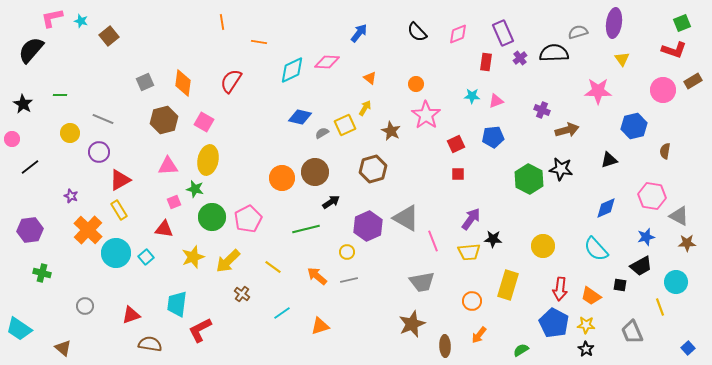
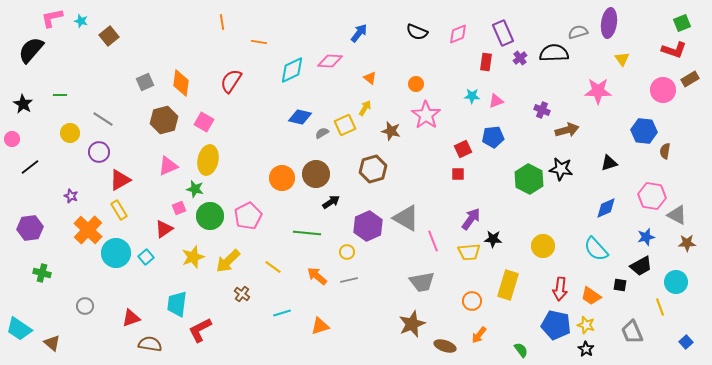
purple ellipse at (614, 23): moved 5 px left
black semicircle at (417, 32): rotated 25 degrees counterclockwise
pink diamond at (327, 62): moved 3 px right, 1 px up
brown rectangle at (693, 81): moved 3 px left, 2 px up
orange diamond at (183, 83): moved 2 px left
gray line at (103, 119): rotated 10 degrees clockwise
blue hexagon at (634, 126): moved 10 px right, 5 px down; rotated 20 degrees clockwise
brown star at (391, 131): rotated 12 degrees counterclockwise
red square at (456, 144): moved 7 px right, 5 px down
black triangle at (609, 160): moved 3 px down
pink triangle at (168, 166): rotated 20 degrees counterclockwise
brown circle at (315, 172): moved 1 px right, 2 px down
pink square at (174, 202): moved 5 px right, 6 px down
gray triangle at (679, 216): moved 2 px left, 1 px up
green circle at (212, 217): moved 2 px left, 1 px up
pink pentagon at (248, 219): moved 3 px up
red triangle at (164, 229): rotated 42 degrees counterclockwise
green line at (306, 229): moved 1 px right, 4 px down; rotated 20 degrees clockwise
purple hexagon at (30, 230): moved 2 px up
cyan line at (282, 313): rotated 18 degrees clockwise
red triangle at (131, 315): moved 3 px down
blue pentagon at (554, 323): moved 2 px right, 2 px down; rotated 16 degrees counterclockwise
yellow star at (586, 325): rotated 12 degrees clockwise
brown ellipse at (445, 346): rotated 70 degrees counterclockwise
brown triangle at (63, 348): moved 11 px left, 5 px up
blue square at (688, 348): moved 2 px left, 6 px up
green semicircle at (521, 350): rotated 84 degrees clockwise
